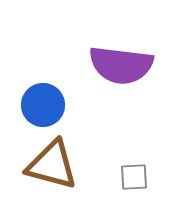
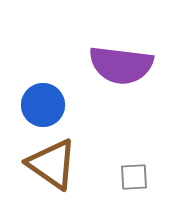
brown triangle: moved 1 px up; rotated 20 degrees clockwise
